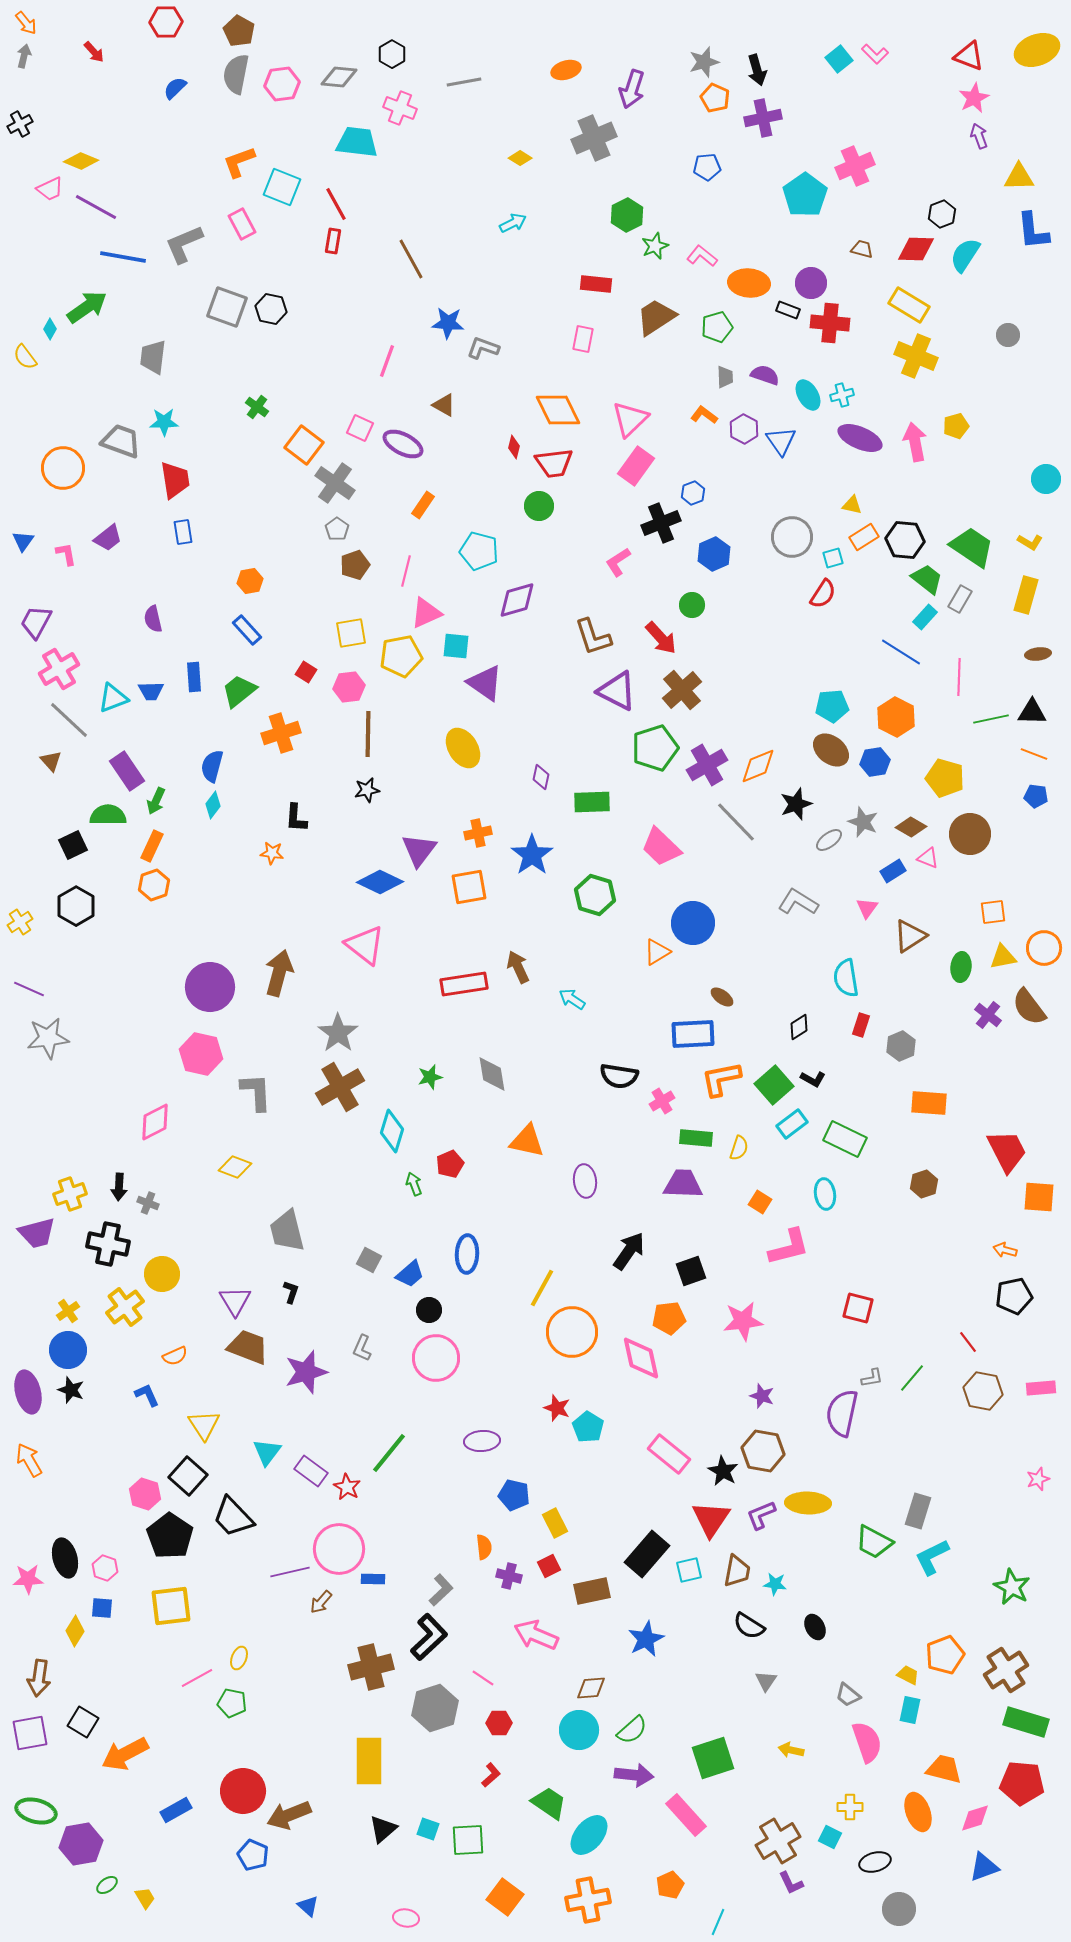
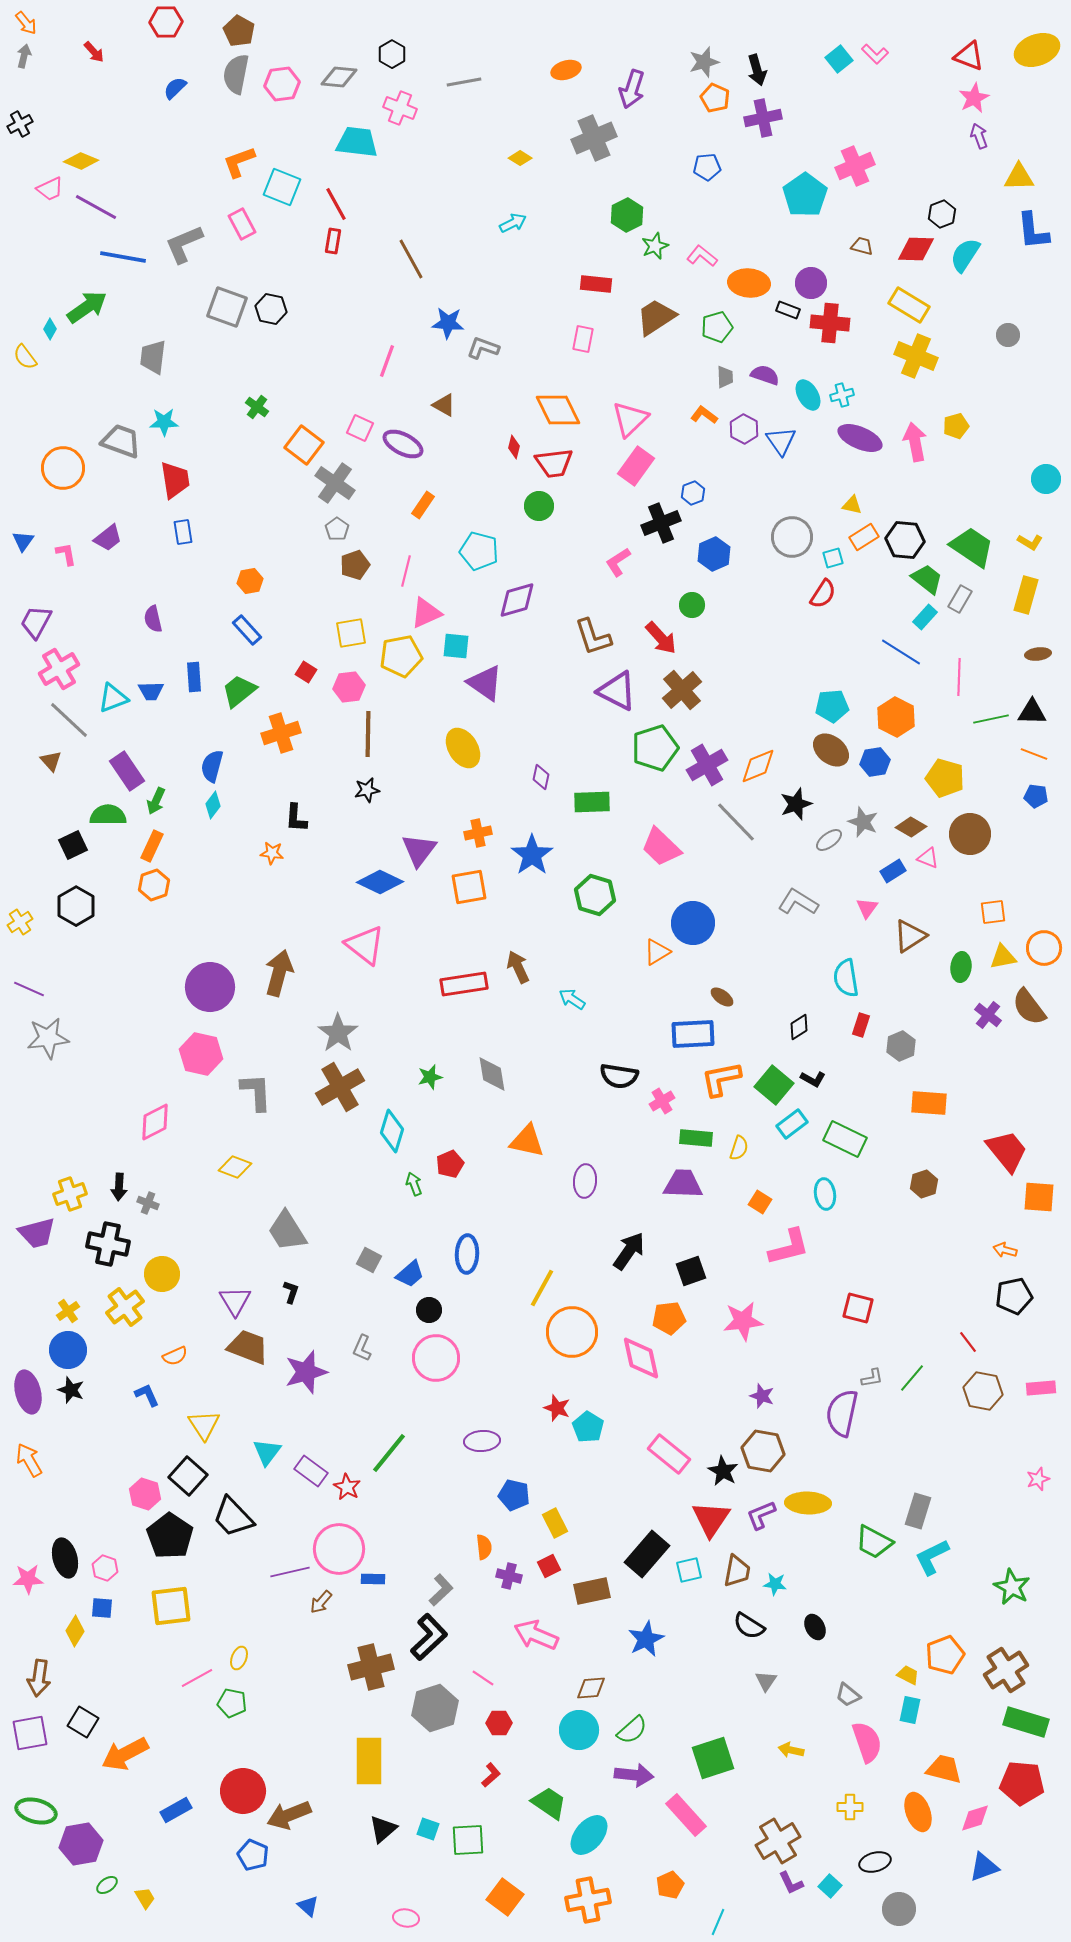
brown trapezoid at (862, 249): moved 3 px up
green square at (774, 1085): rotated 9 degrees counterclockwise
red trapezoid at (1007, 1151): rotated 12 degrees counterclockwise
purple ellipse at (585, 1181): rotated 12 degrees clockwise
gray trapezoid at (287, 1231): rotated 18 degrees counterclockwise
cyan square at (830, 1837): moved 49 px down; rotated 15 degrees clockwise
